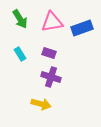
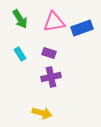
pink triangle: moved 2 px right
purple cross: rotated 30 degrees counterclockwise
yellow arrow: moved 1 px right, 9 px down
